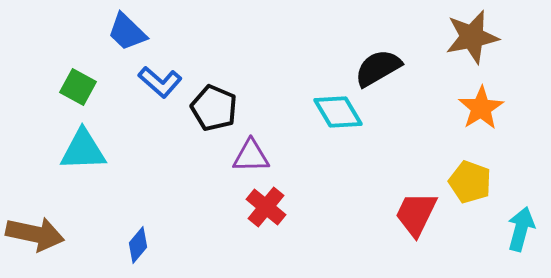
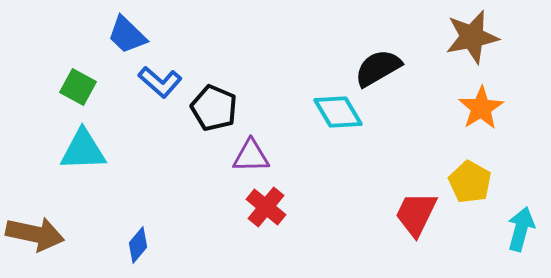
blue trapezoid: moved 3 px down
yellow pentagon: rotated 9 degrees clockwise
